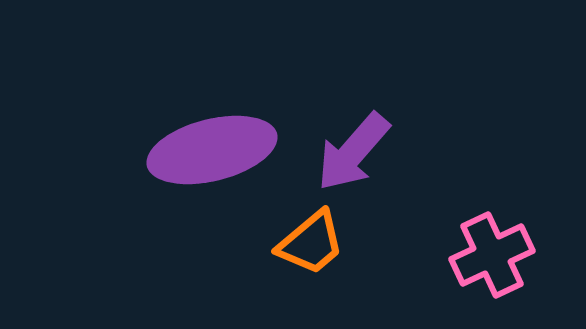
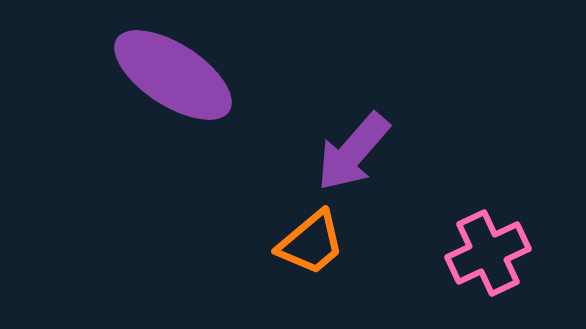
purple ellipse: moved 39 px left, 75 px up; rotated 47 degrees clockwise
pink cross: moved 4 px left, 2 px up
